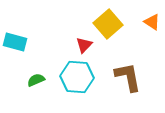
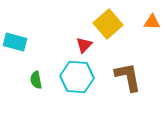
orange triangle: rotated 30 degrees counterclockwise
green semicircle: rotated 78 degrees counterclockwise
